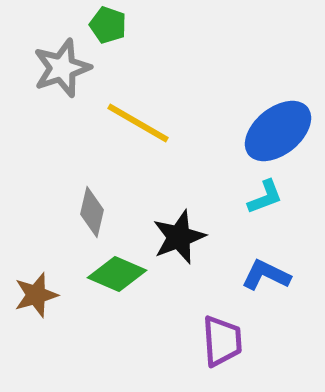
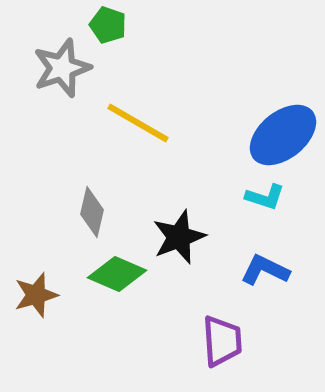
blue ellipse: moved 5 px right, 4 px down
cyan L-shape: rotated 39 degrees clockwise
blue L-shape: moved 1 px left, 5 px up
